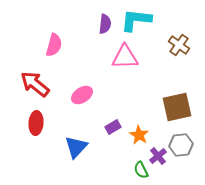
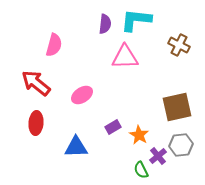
brown cross: rotated 10 degrees counterclockwise
red arrow: moved 1 px right, 1 px up
blue triangle: rotated 45 degrees clockwise
